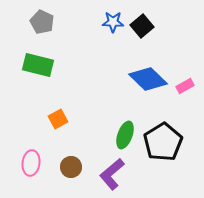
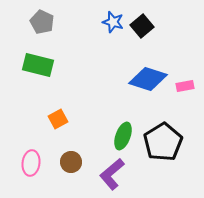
blue star: rotated 15 degrees clockwise
blue diamond: rotated 27 degrees counterclockwise
pink rectangle: rotated 18 degrees clockwise
green ellipse: moved 2 px left, 1 px down
brown circle: moved 5 px up
